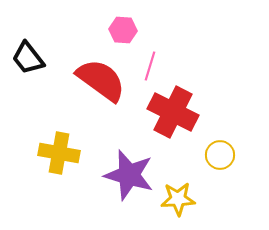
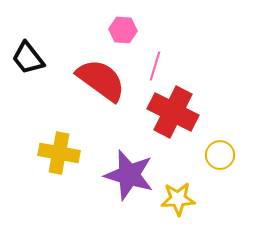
pink line: moved 5 px right
